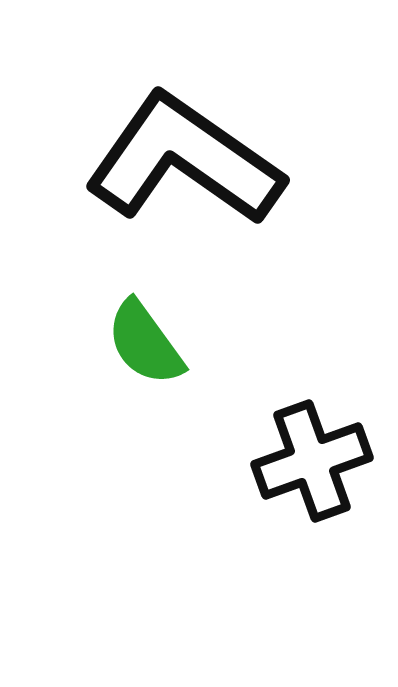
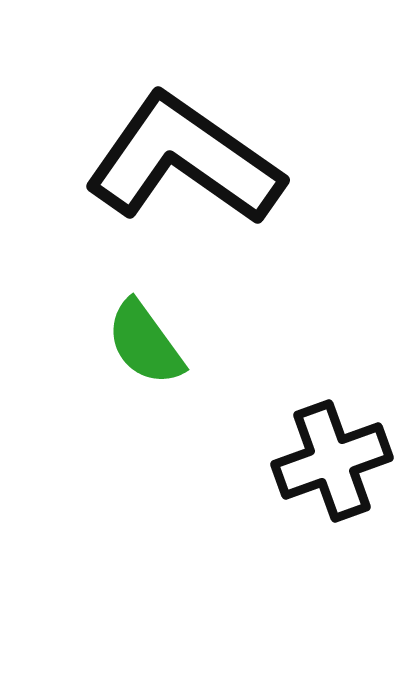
black cross: moved 20 px right
